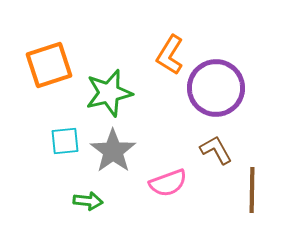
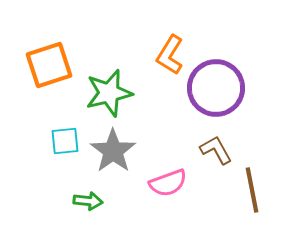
brown line: rotated 12 degrees counterclockwise
